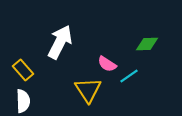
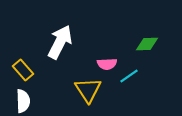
pink semicircle: rotated 36 degrees counterclockwise
